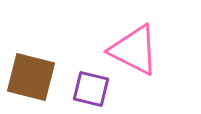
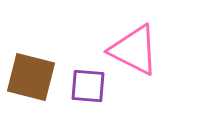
purple square: moved 3 px left, 3 px up; rotated 9 degrees counterclockwise
